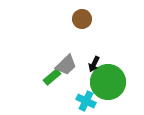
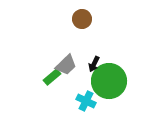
green circle: moved 1 px right, 1 px up
